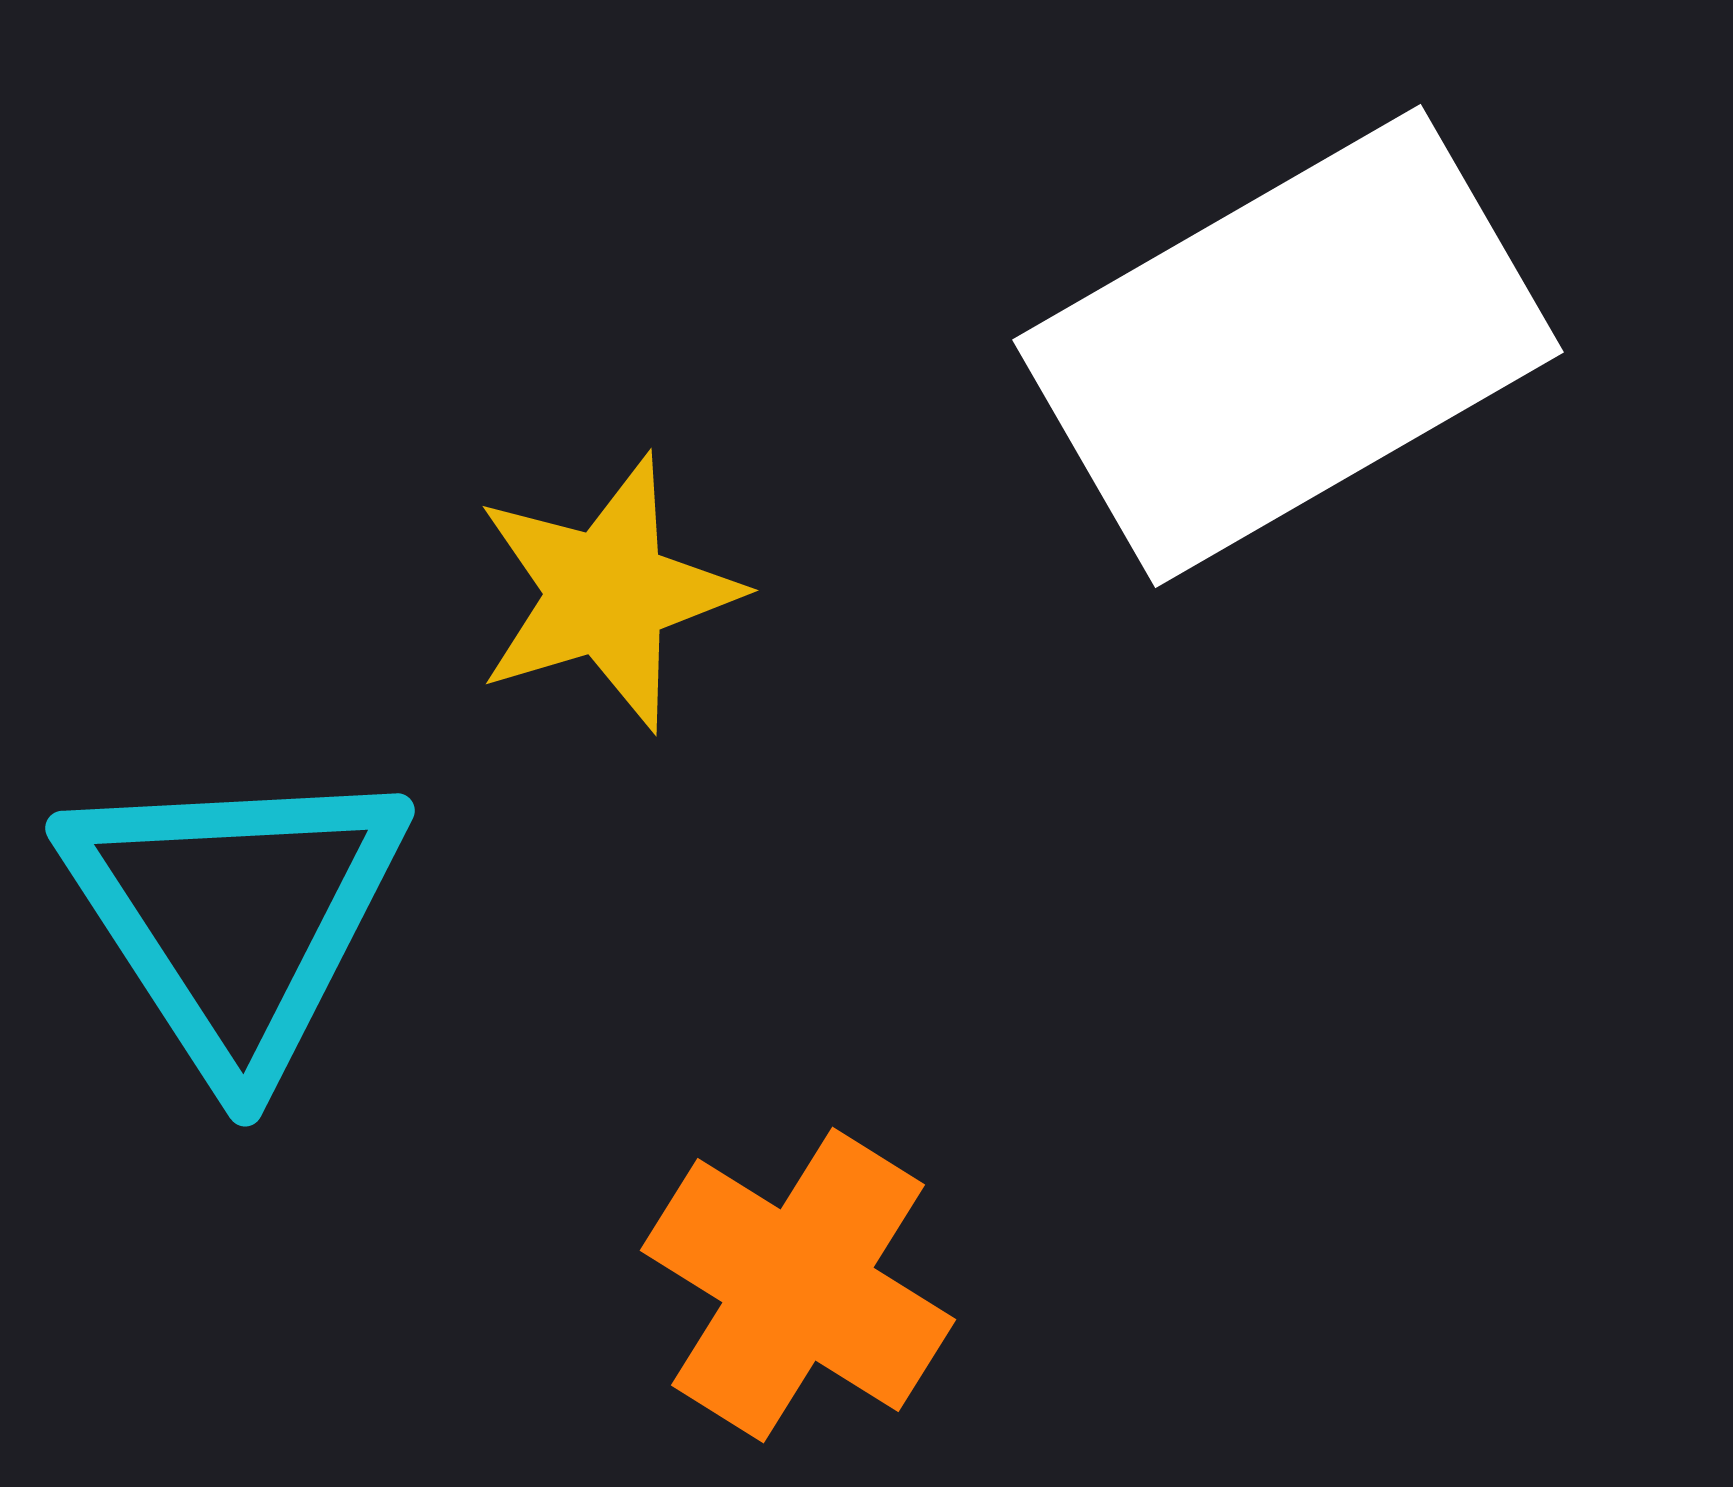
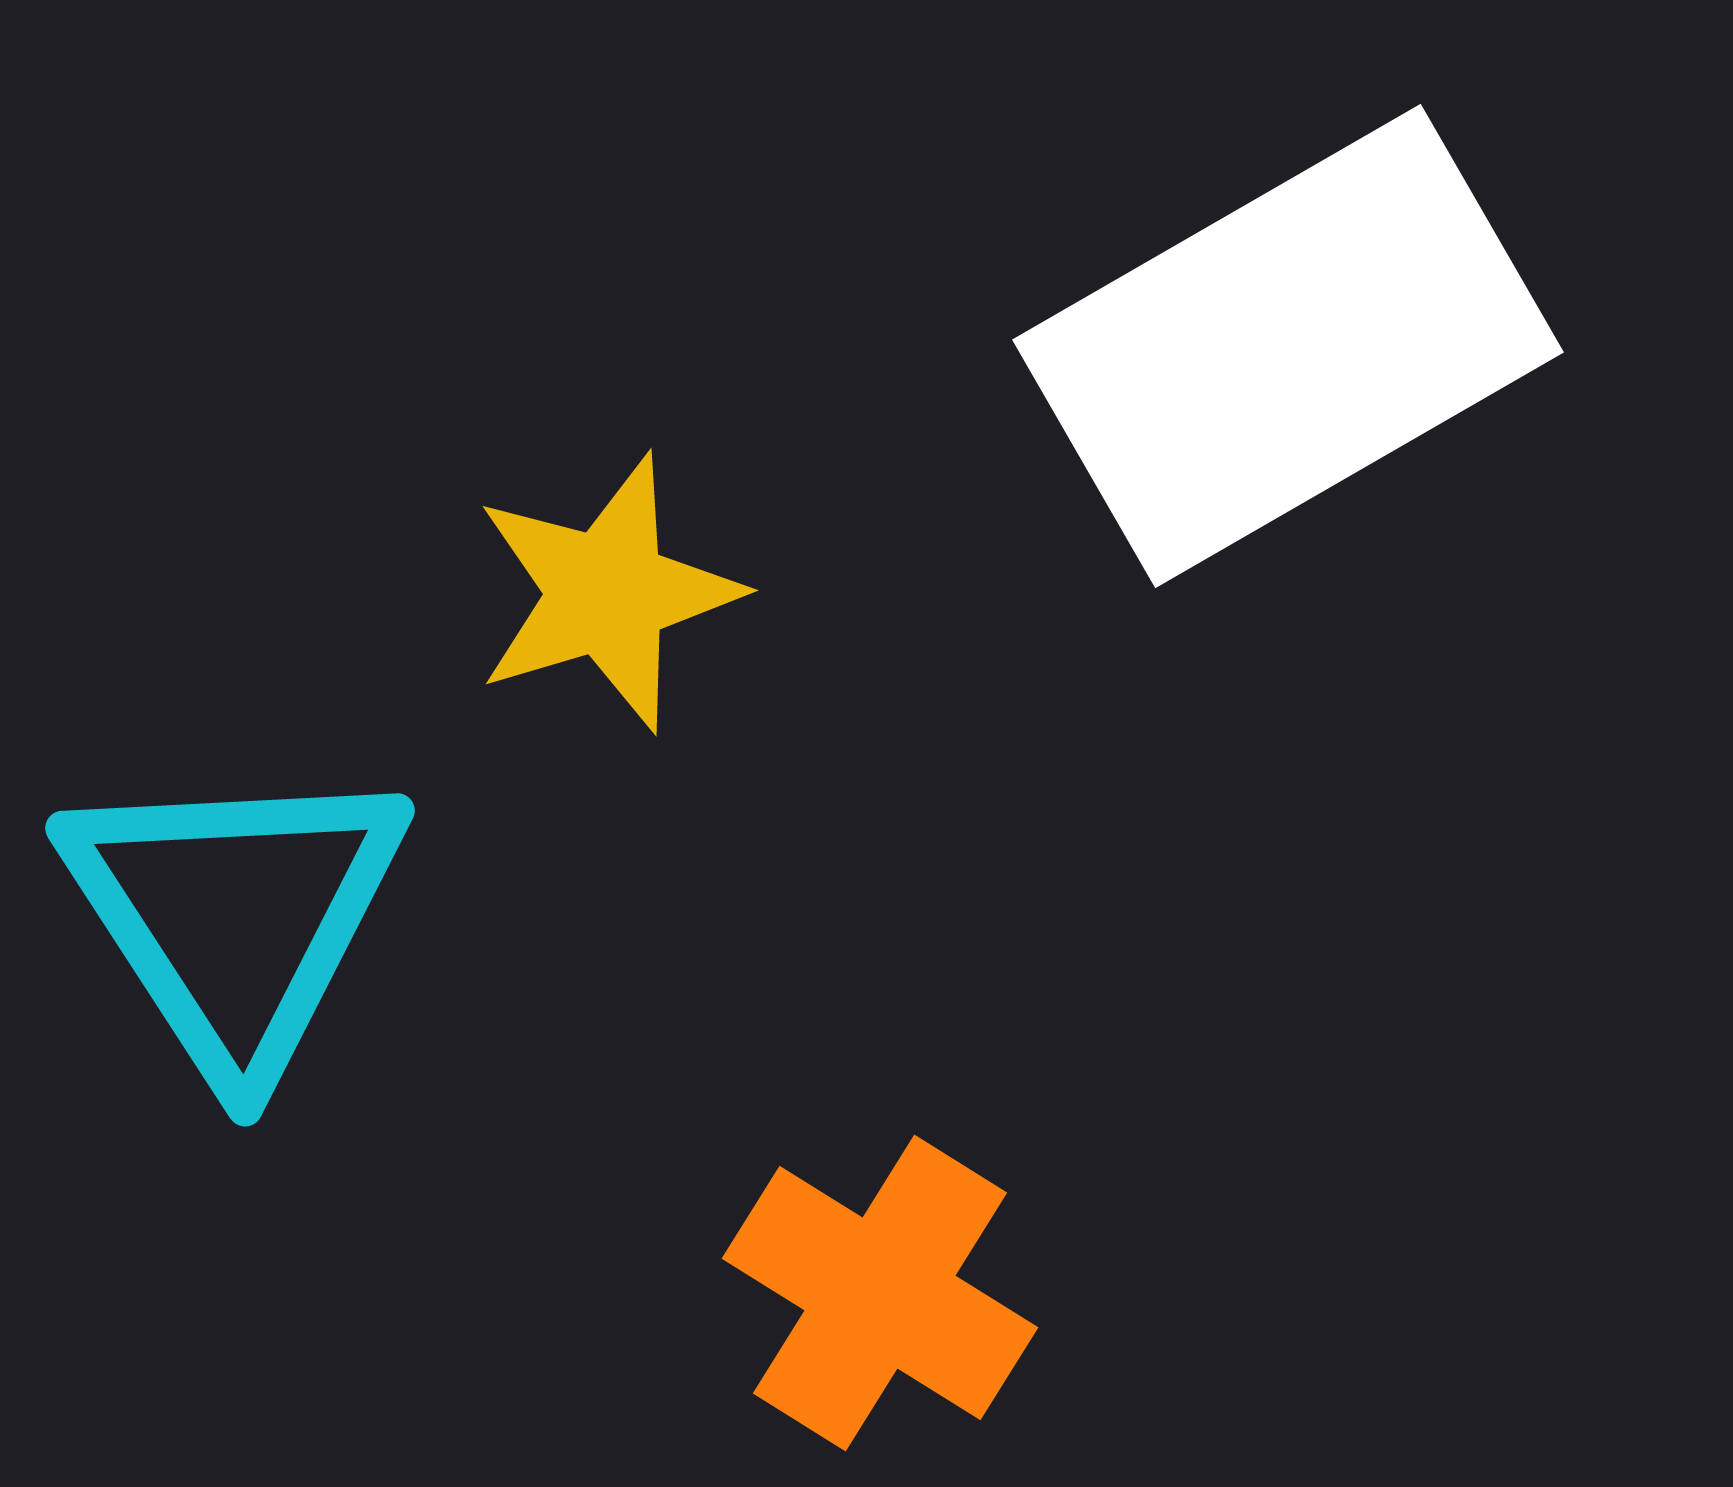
orange cross: moved 82 px right, 8 px down
